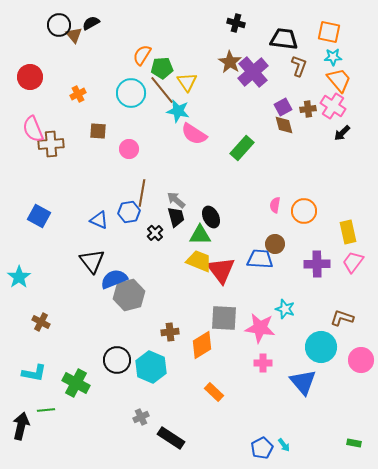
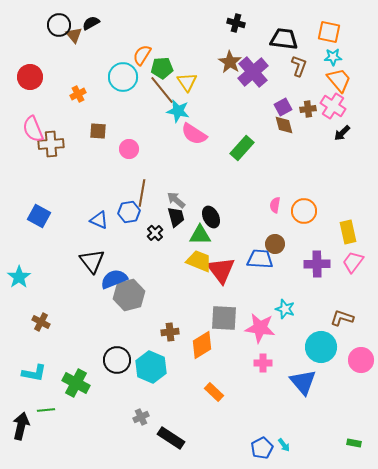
cyan circle at (131, 93): moved 8 px left, 16 px up
